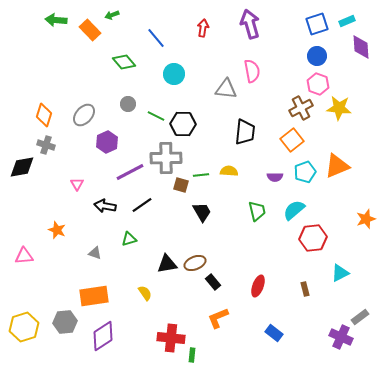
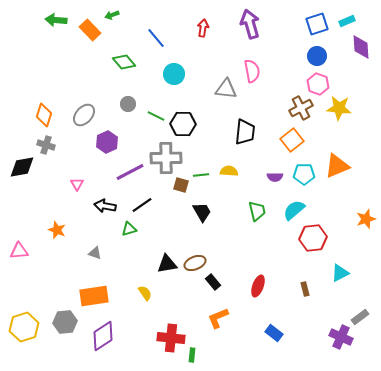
cyan pentagon at (305, 172): moved 1 px left, 2 px down; rotated 20 degrees clockwise
green triangle at (129, 239): moved 10 px up
pink triangle at (24, 256): moved 5 px left, 5 px up
